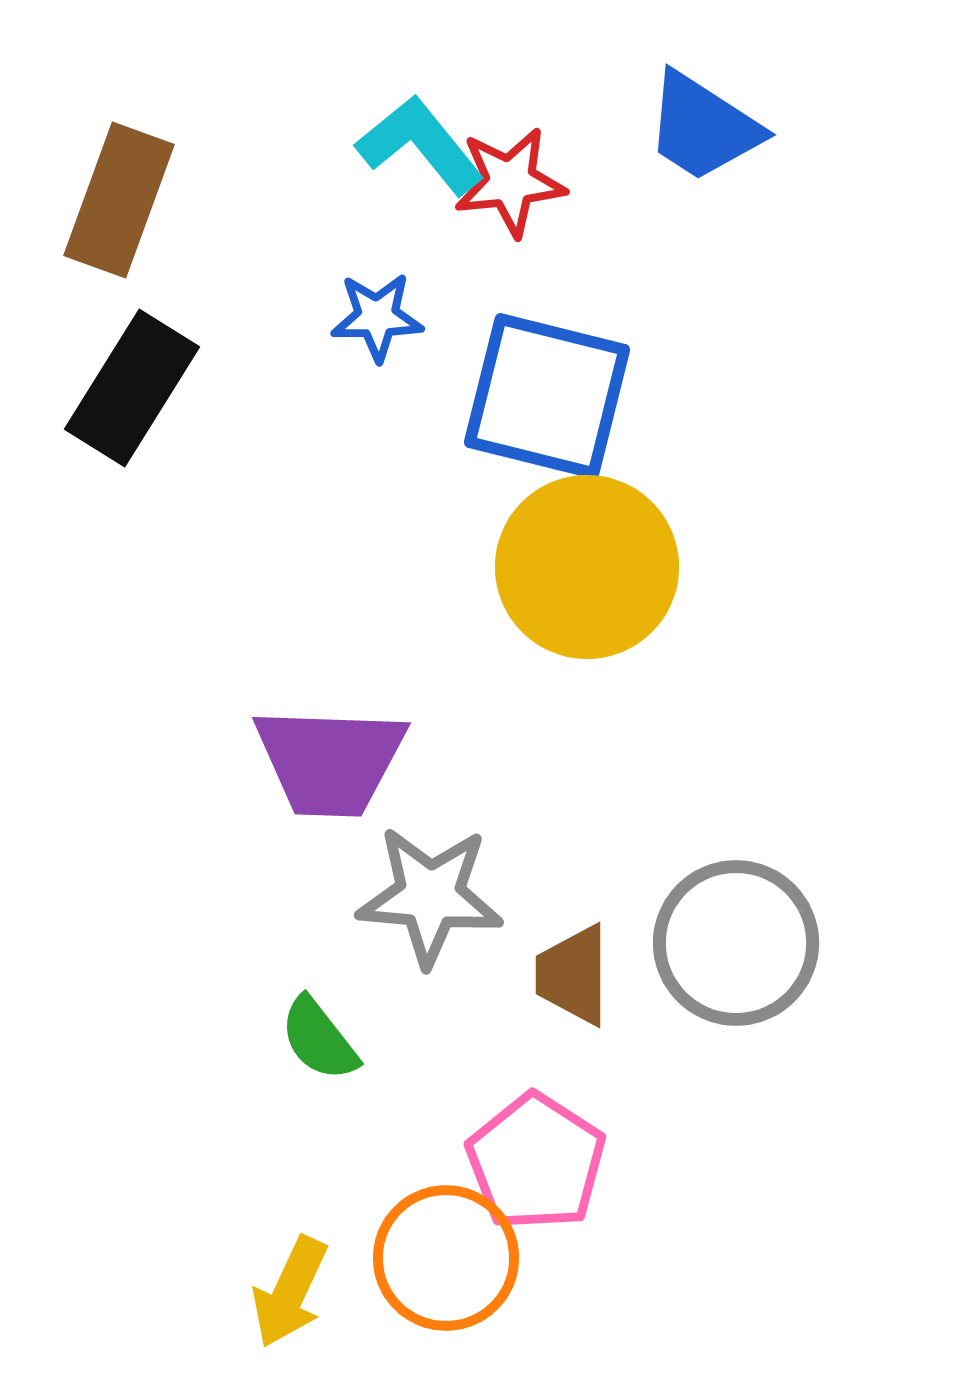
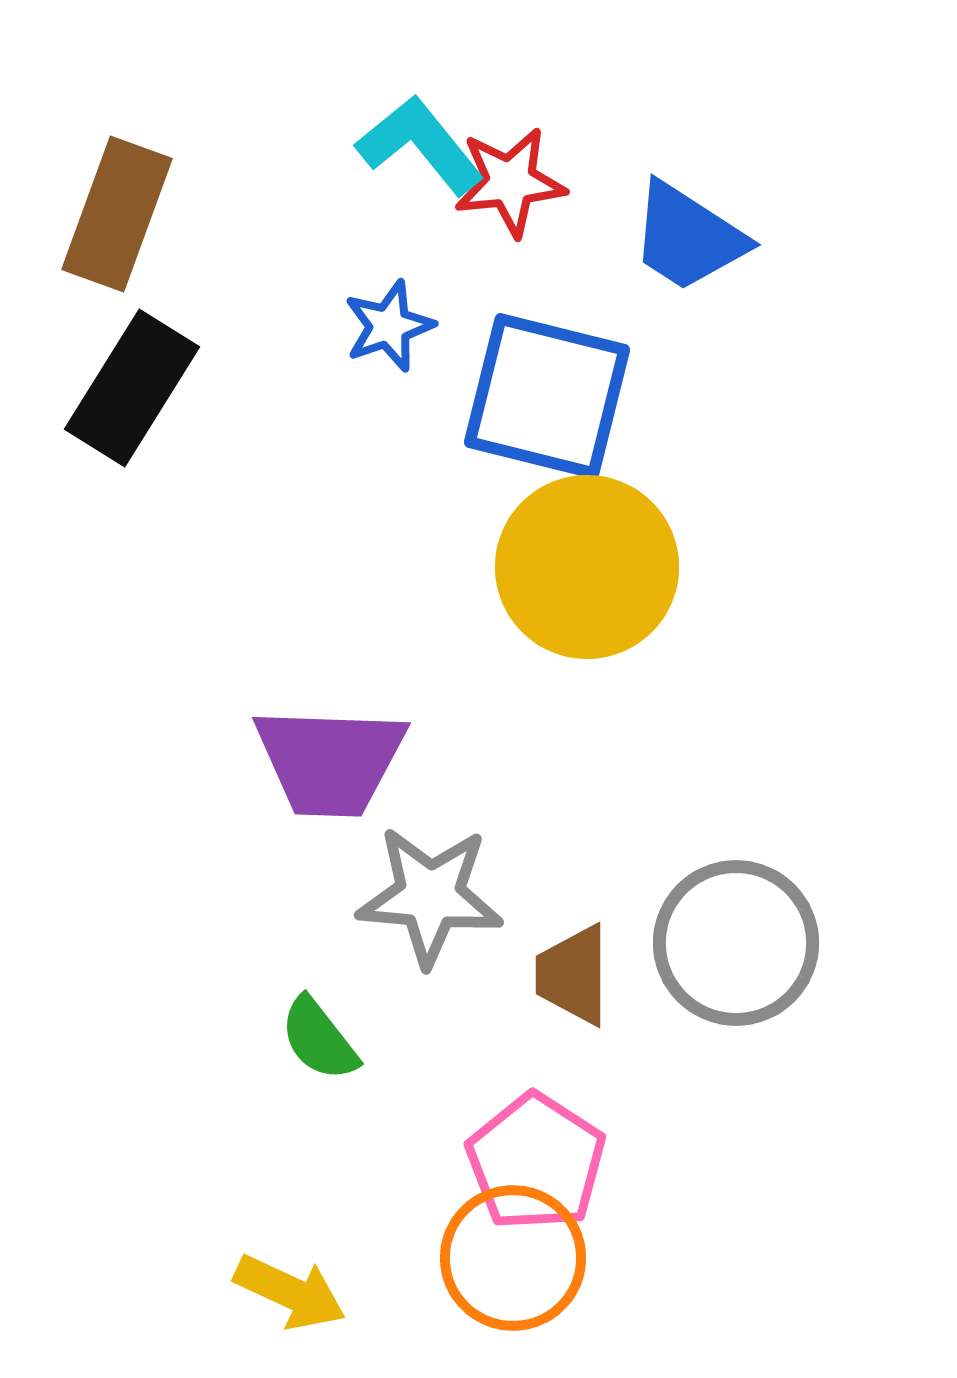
blue trapezoid: moved 15 px left, 110 px down
brown rectangle: moved 2 px left, 14 px down
blue star: moved 12 px right, 9 px down; rotated 18 degrees counterclockwise
orange circle: moved 67 px right
yellow arrow: rotated 90 degrees counterclockwise
